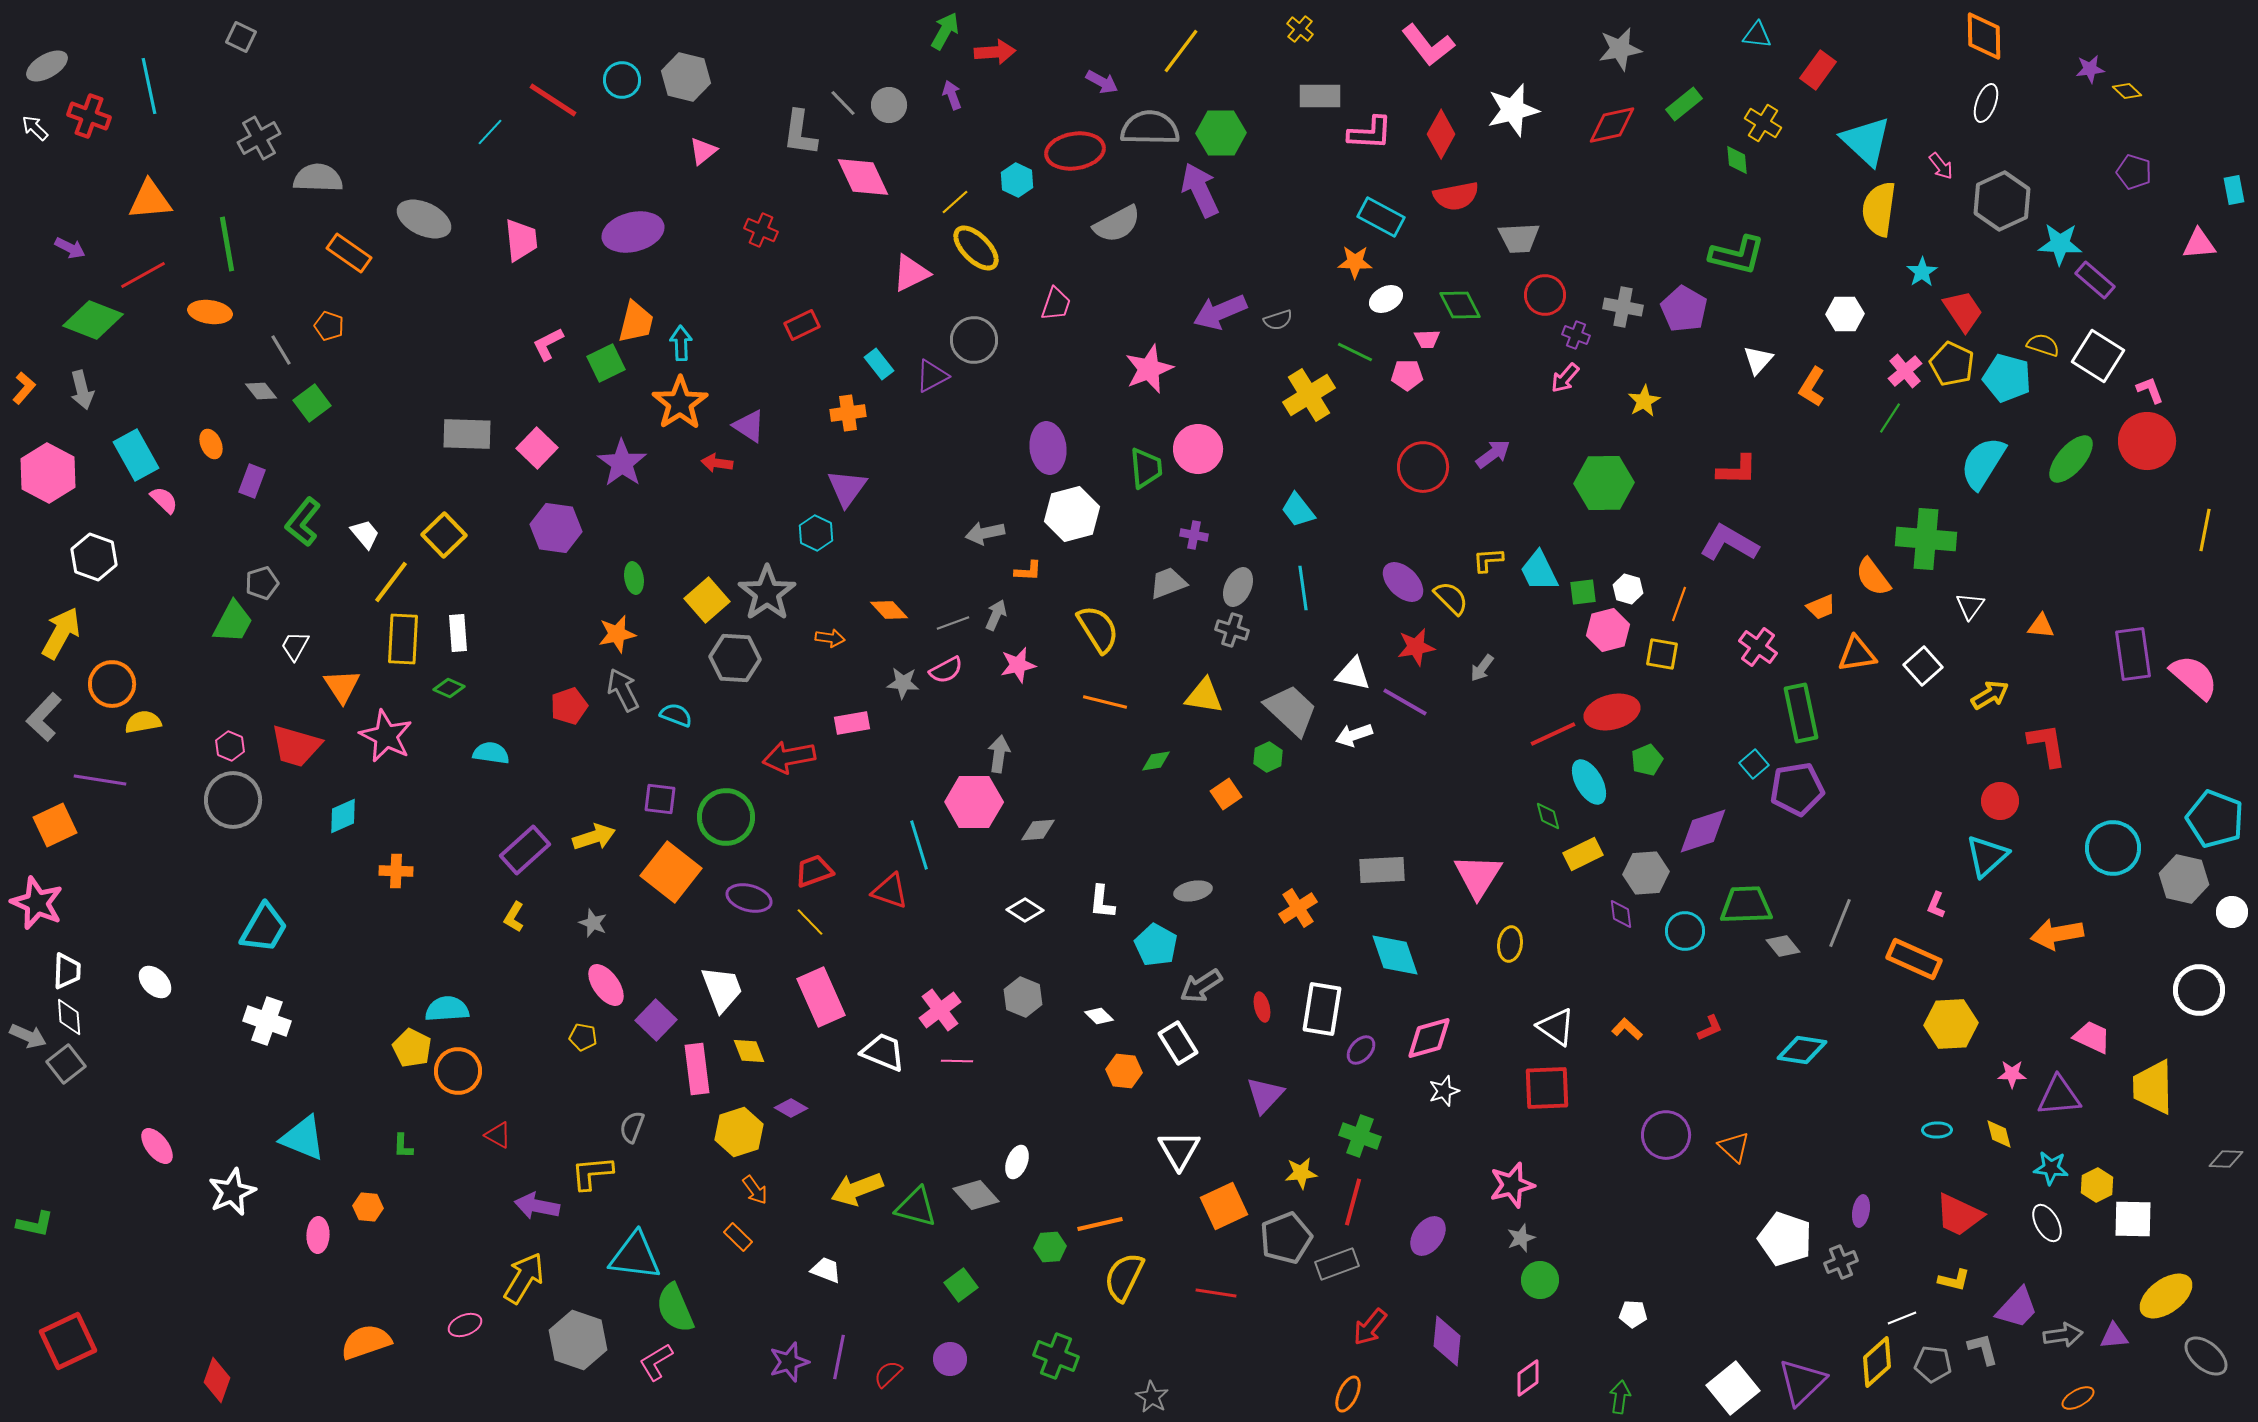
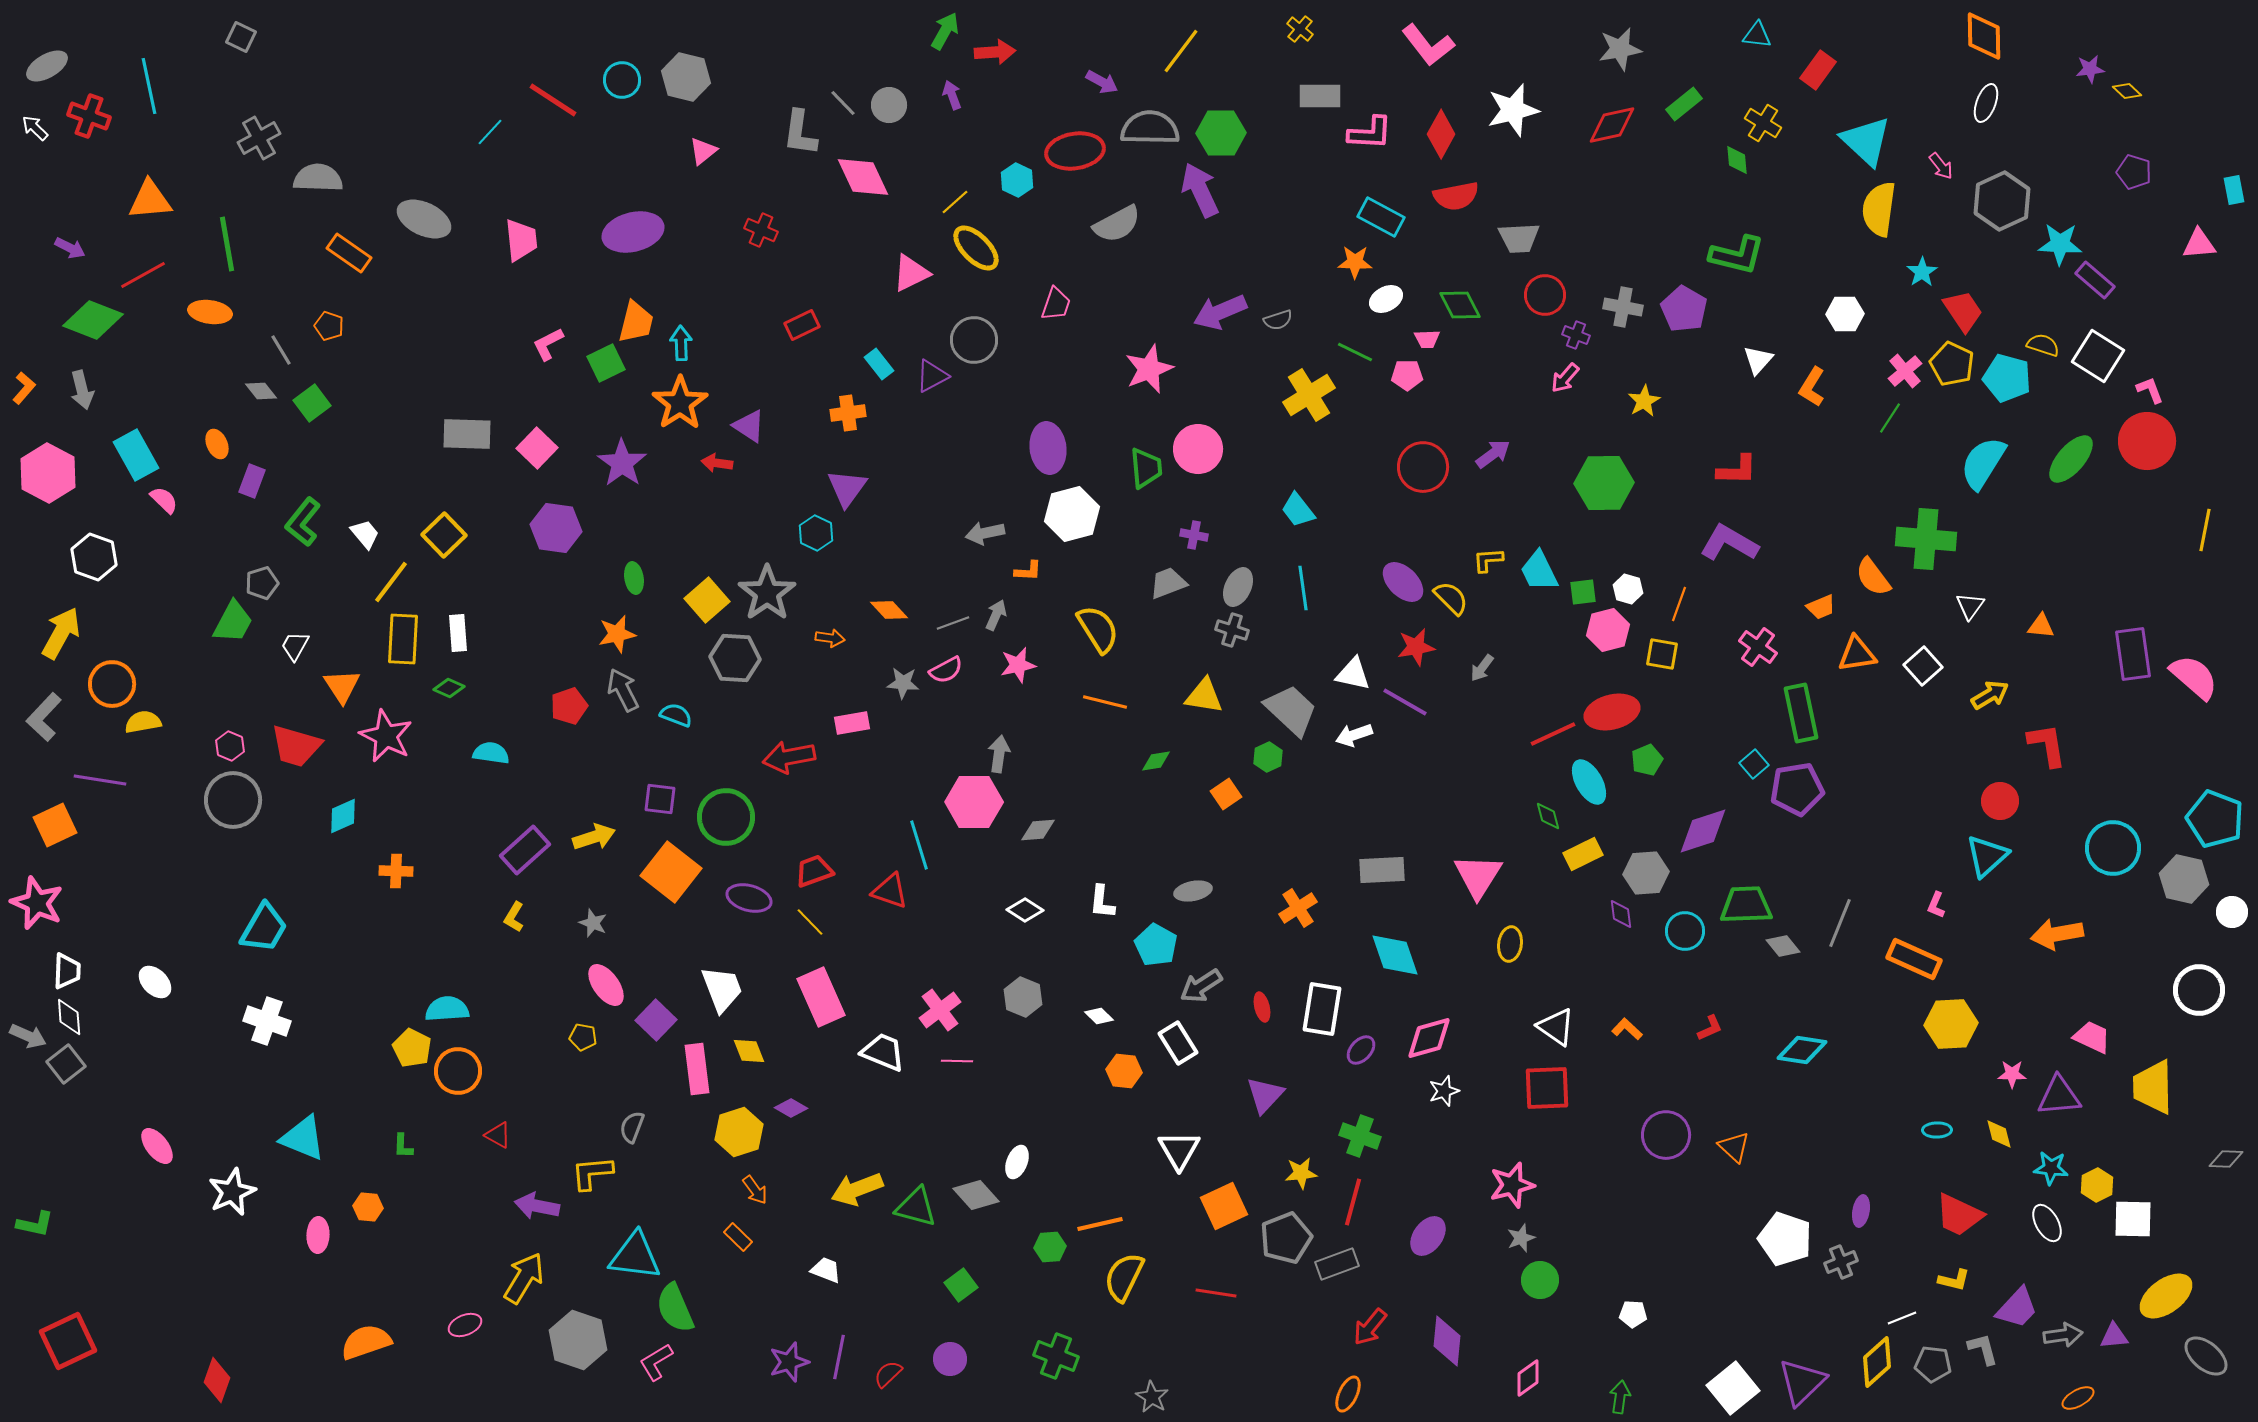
orange ellipse at (211, 444): moved 6 px right
